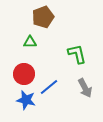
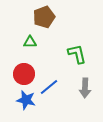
brown pentagon: moved 1 px right
gray arrow: rotated 30 degrees clockwise
